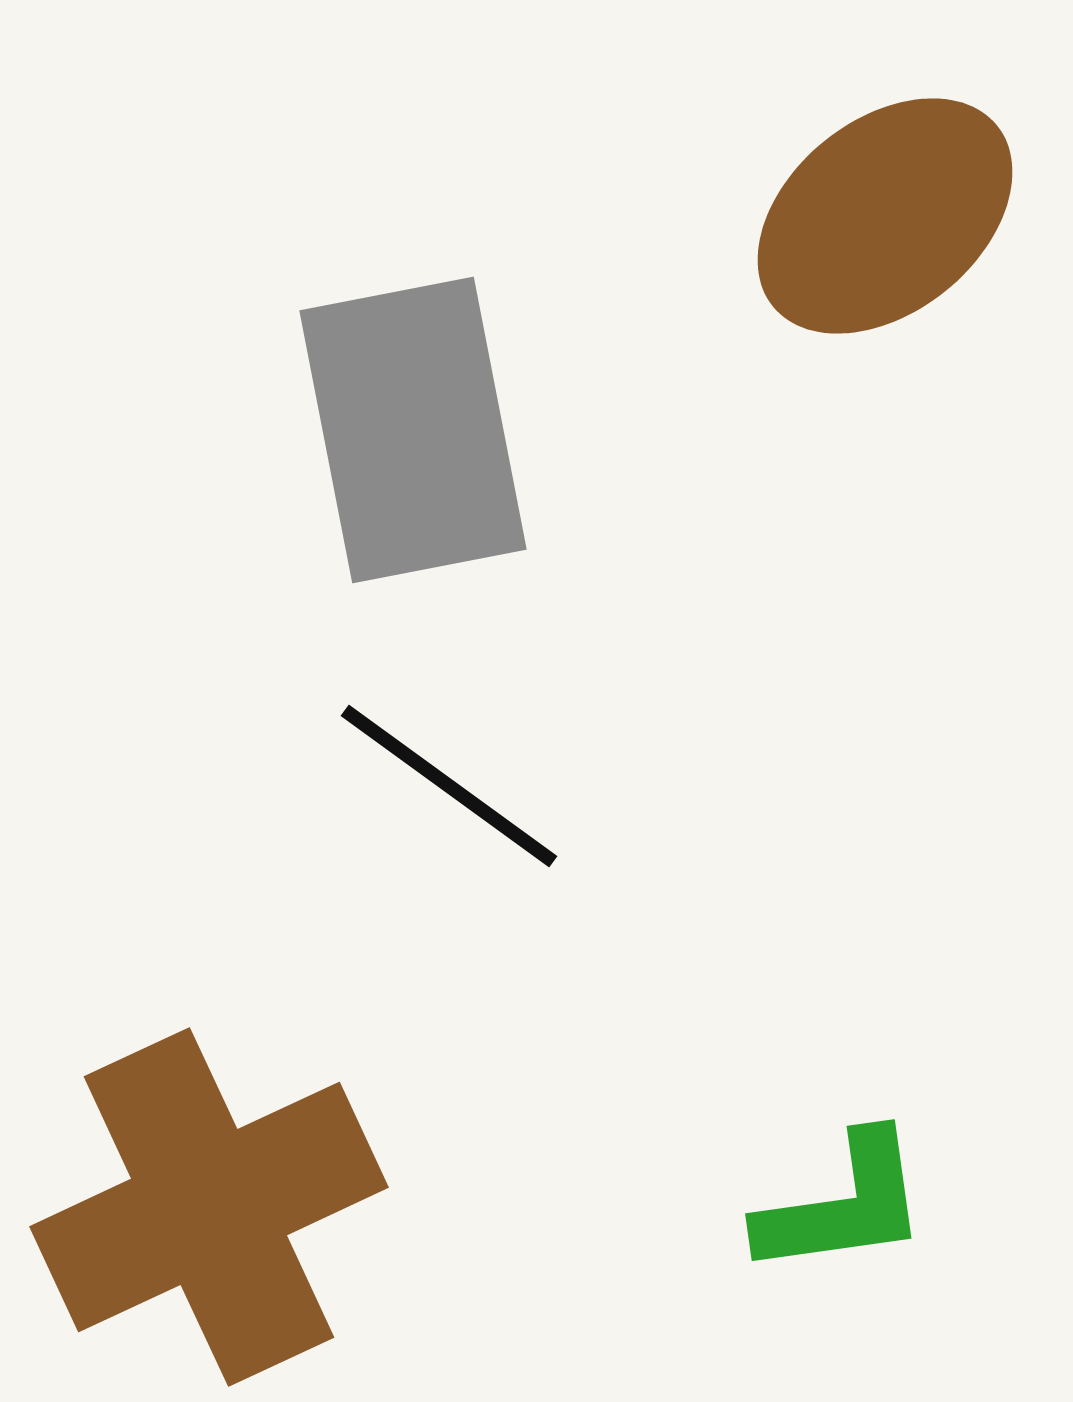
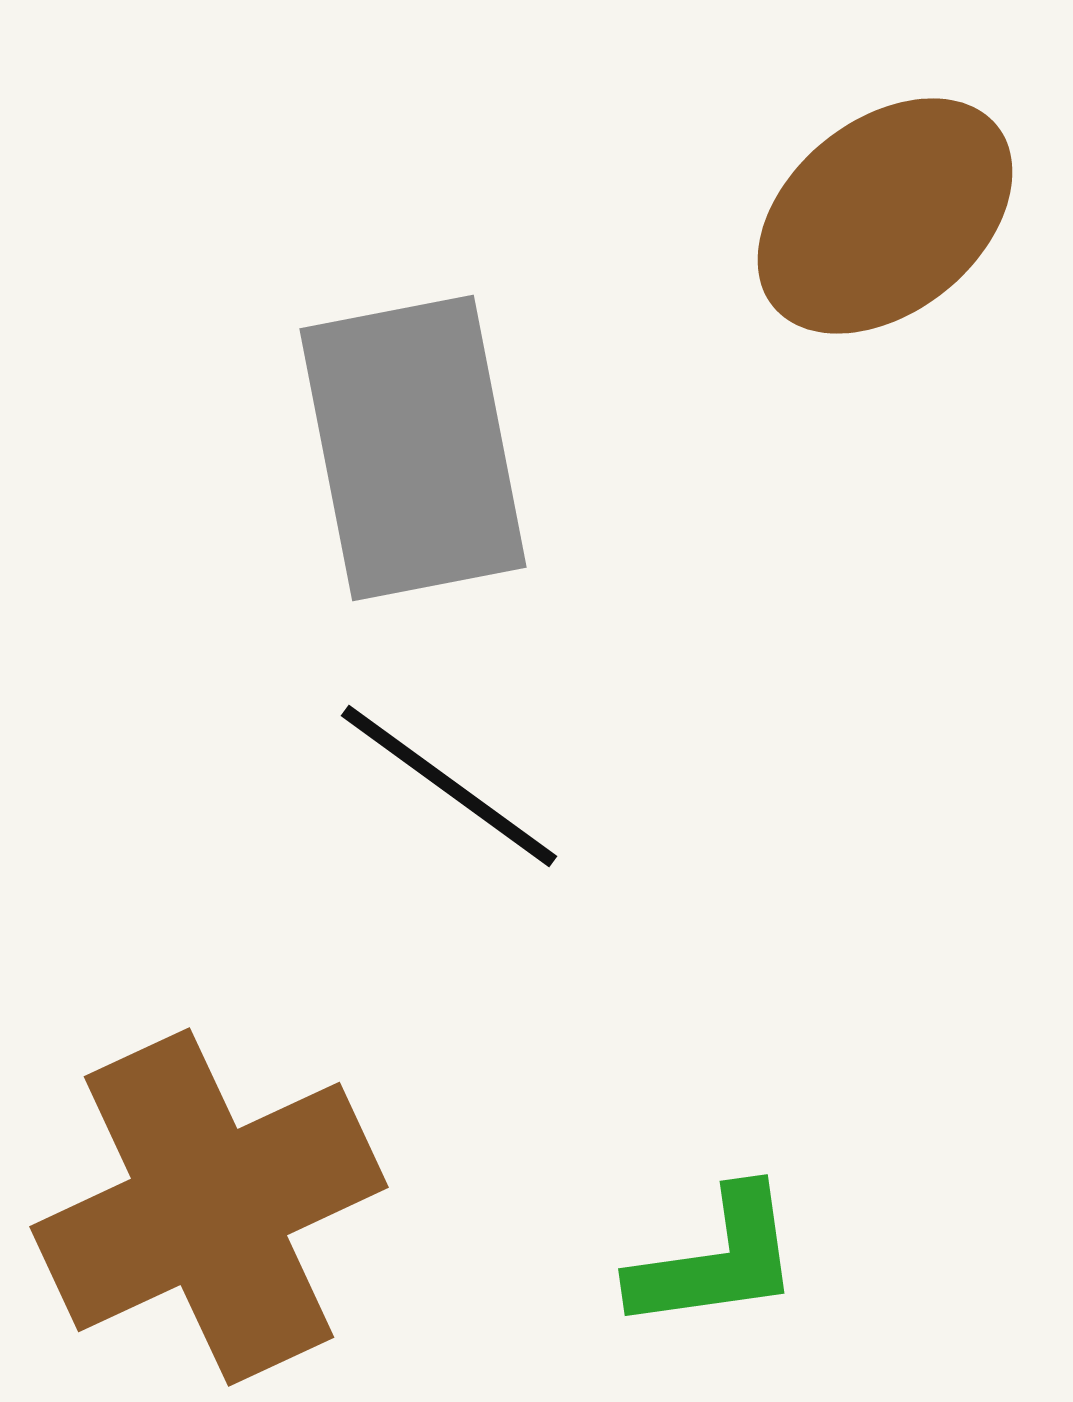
gray rectangle: moved 18 px down
green L-shape: moved 127 px left, 55 px down
